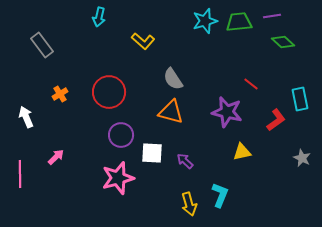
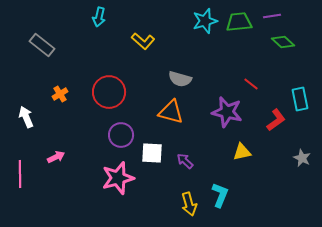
gray rectangle: rotated 15 degrees counterclockwise
gray semicircle: moved 7 px right; rotated 40 degrees counterclockwise
pink arrow: rotated 18 degrees clockwise
